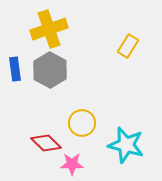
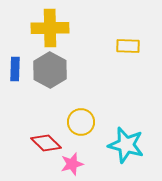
yellow cross: moved 1 px right, 1 px up; rotated 18 degrees clockwise
yellow rectangle: rotated 60 degrees clockwise
blue rectangle: rotated 10 degrees clockwise
yellow circle: moved 1 px left, 1 px up
pink star: rotated 15 degrees counterclockwise
